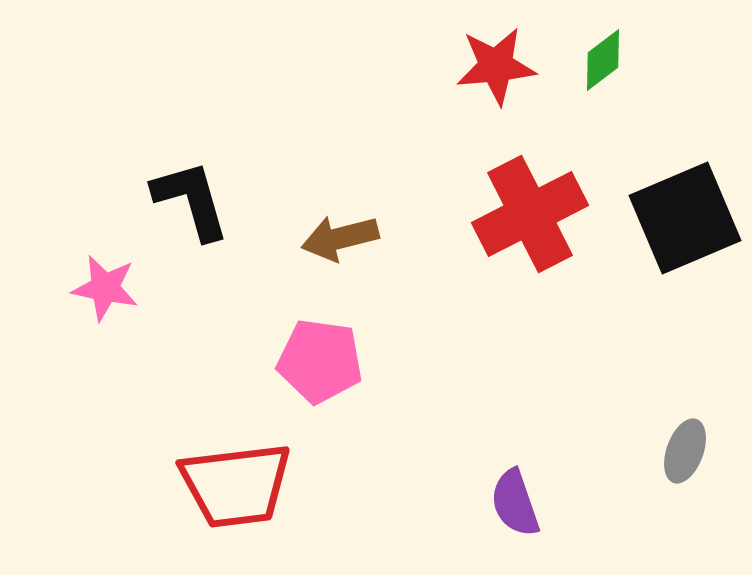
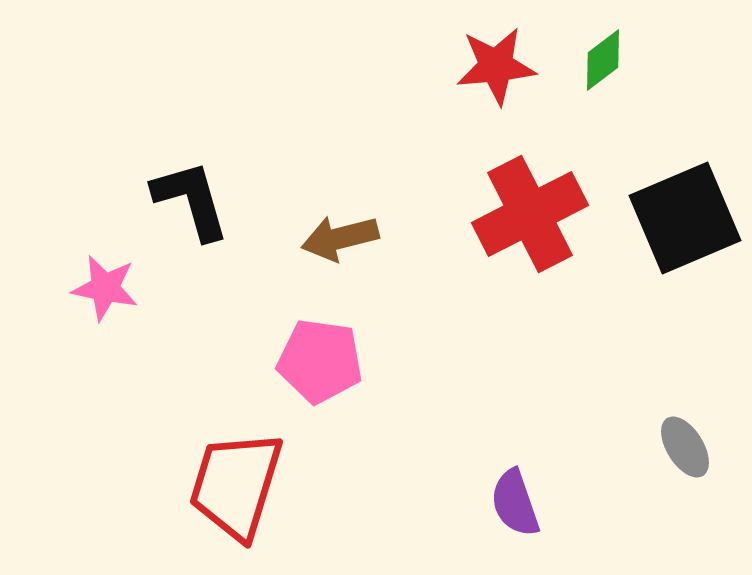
gray ellipse: moved 4 px up; rotated 52 degrees counterclockwise
red trapezoid: rotated 114 degrees clockwise
